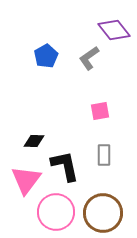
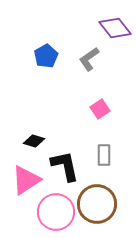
purple diamond: moved 1 px right, 2 px up
gray L-shape: moved 1 px down
pink square: moved 2 px up; rotated 24 degrees counterclockwise
black diamond: rotated 15 degrees clockwise
pink triangle: rotated 20 degrees clockwise
brown circle: moved 6 px left, 9 px up
